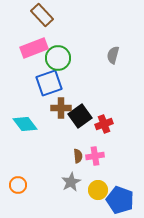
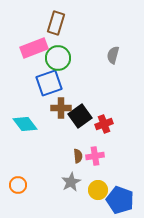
brown rectangle: moved 14 px right, 8 px down; rotated 60 degrees clockwise
